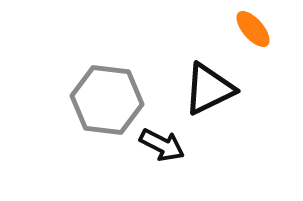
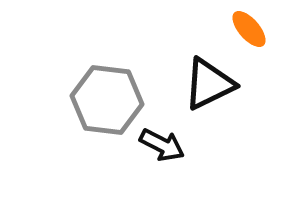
orange ellipse: moved 4 px left
black triangle: moved 5 px up
